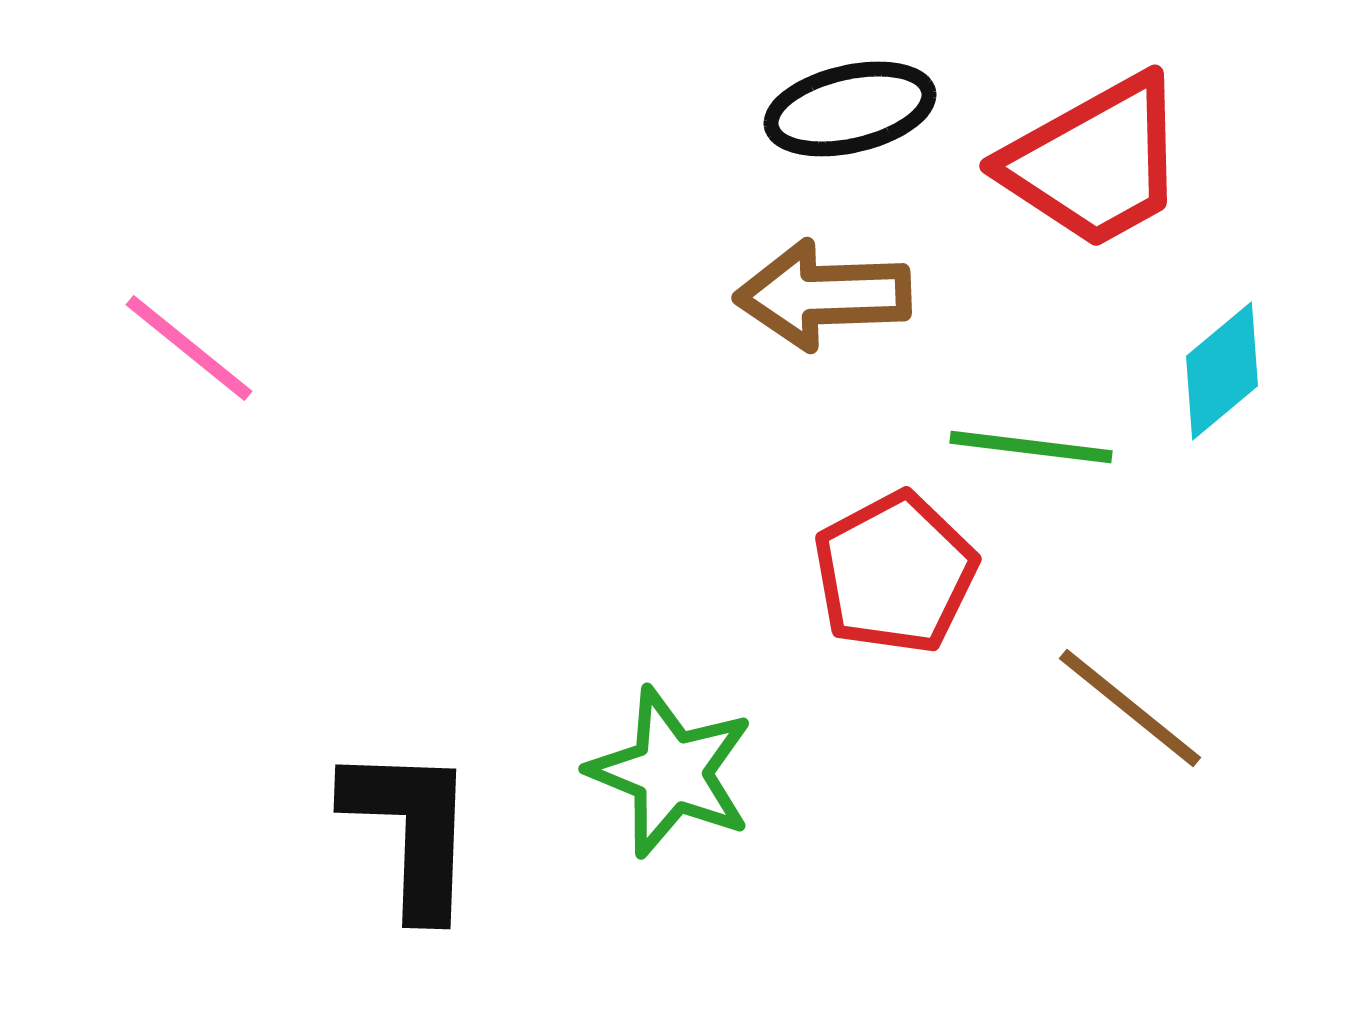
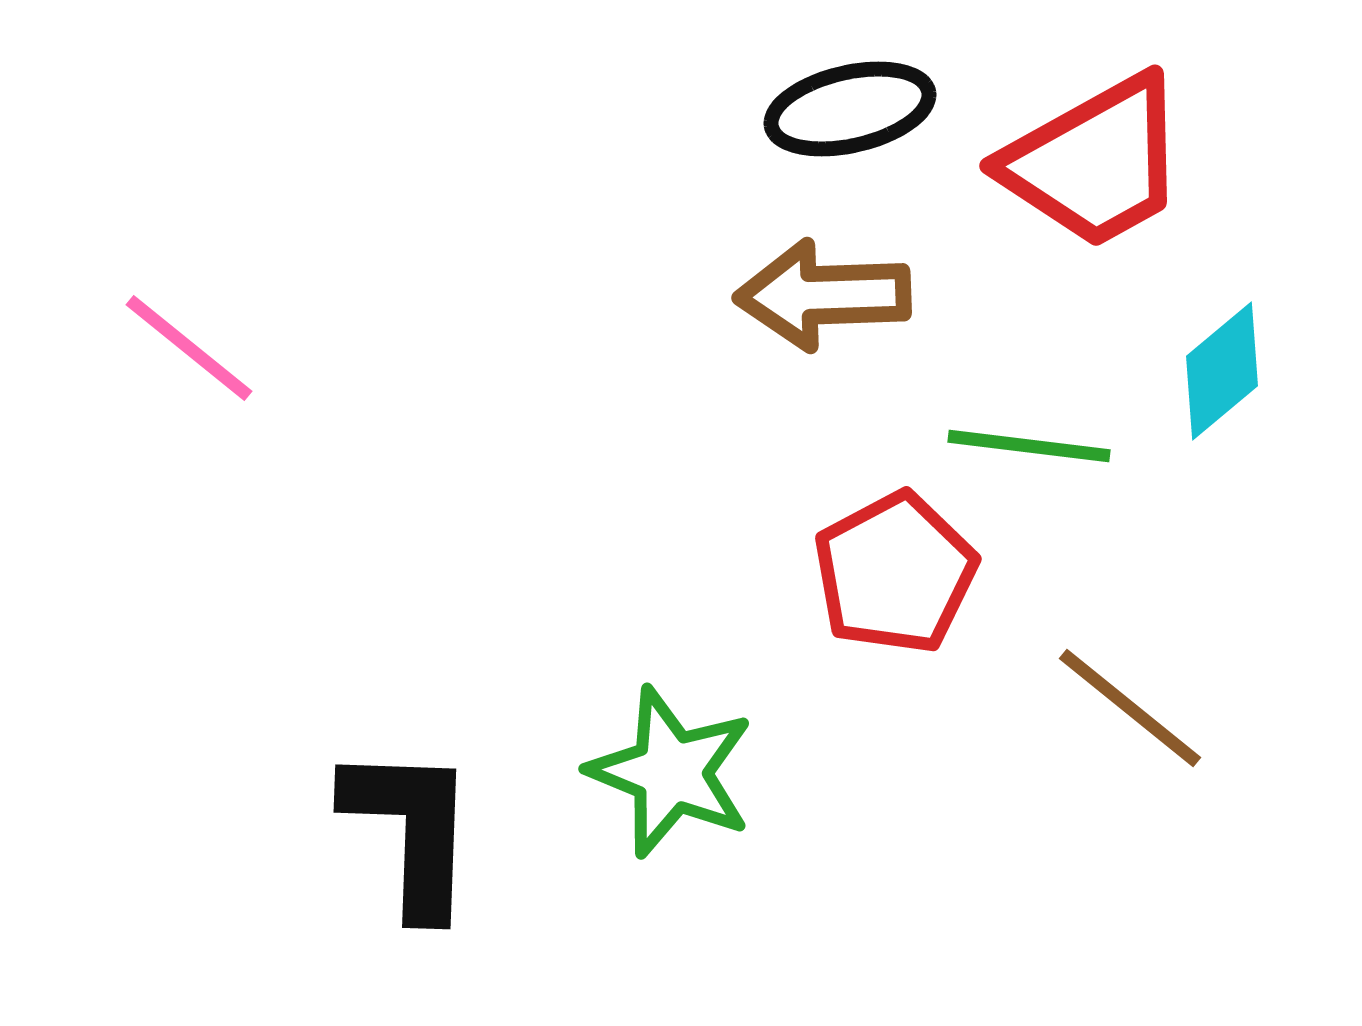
green line: moved 2 px left, 1 px up
